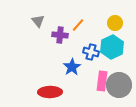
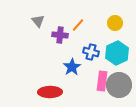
cyan hexagon: moved 5 px right, 6 px down
